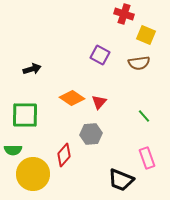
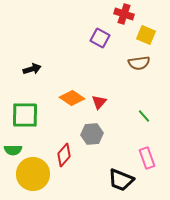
purple square: moved 17 px up
gray hexagon: moved 1 px right
